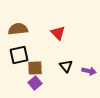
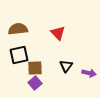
black triangle: rotated 16 degrees clockwise
purple arrow: moved 2 px down
